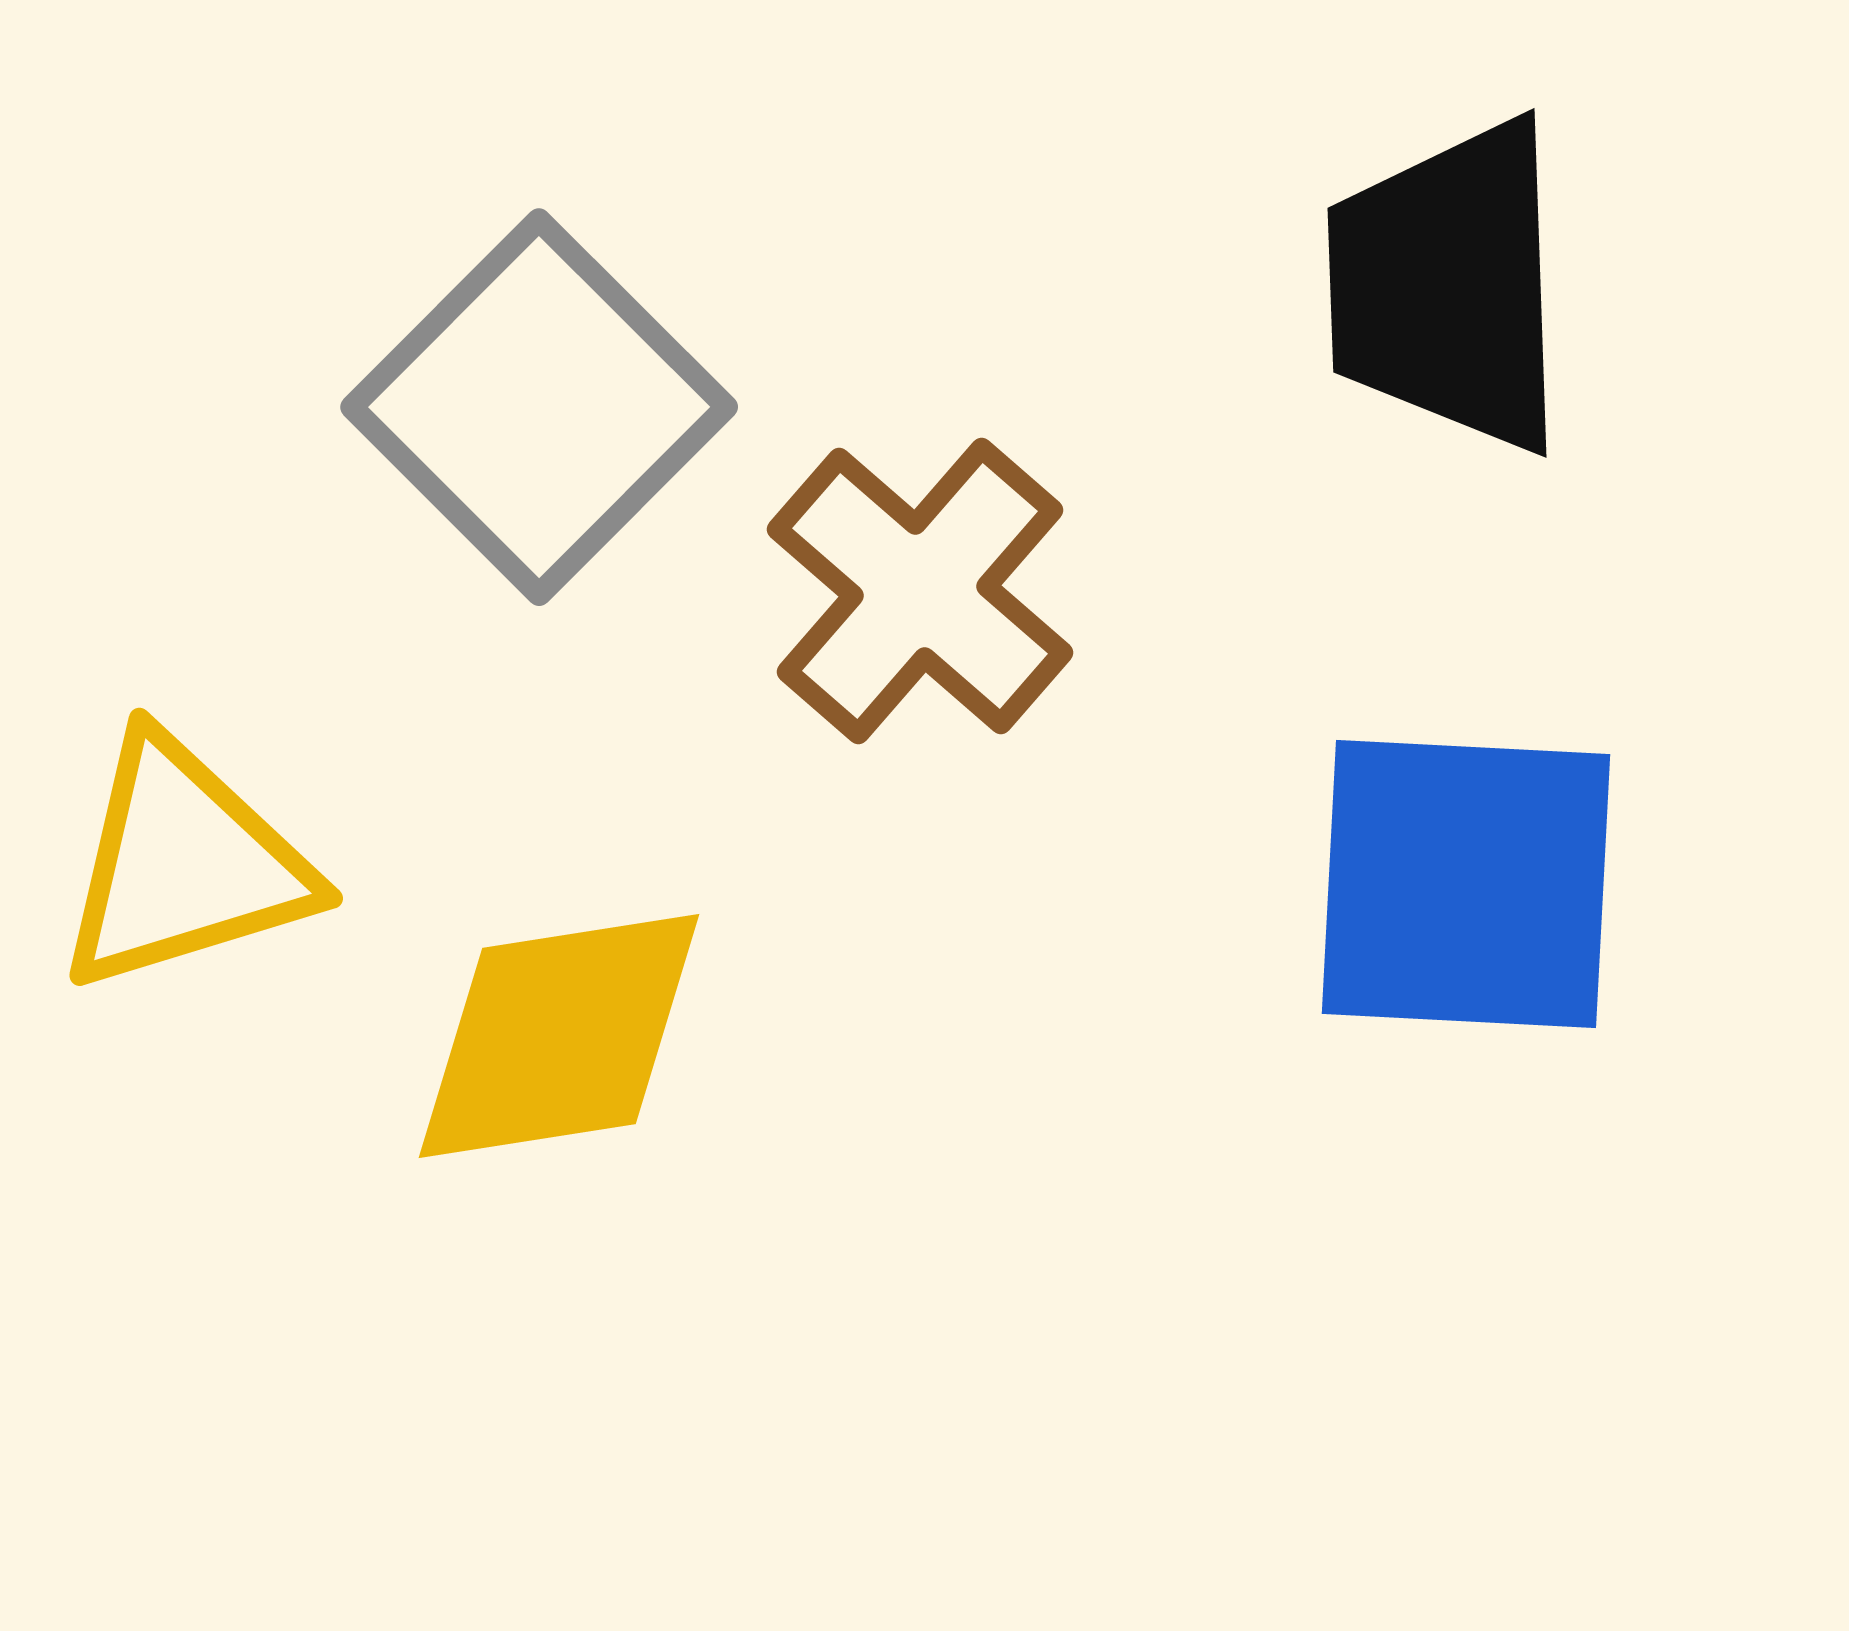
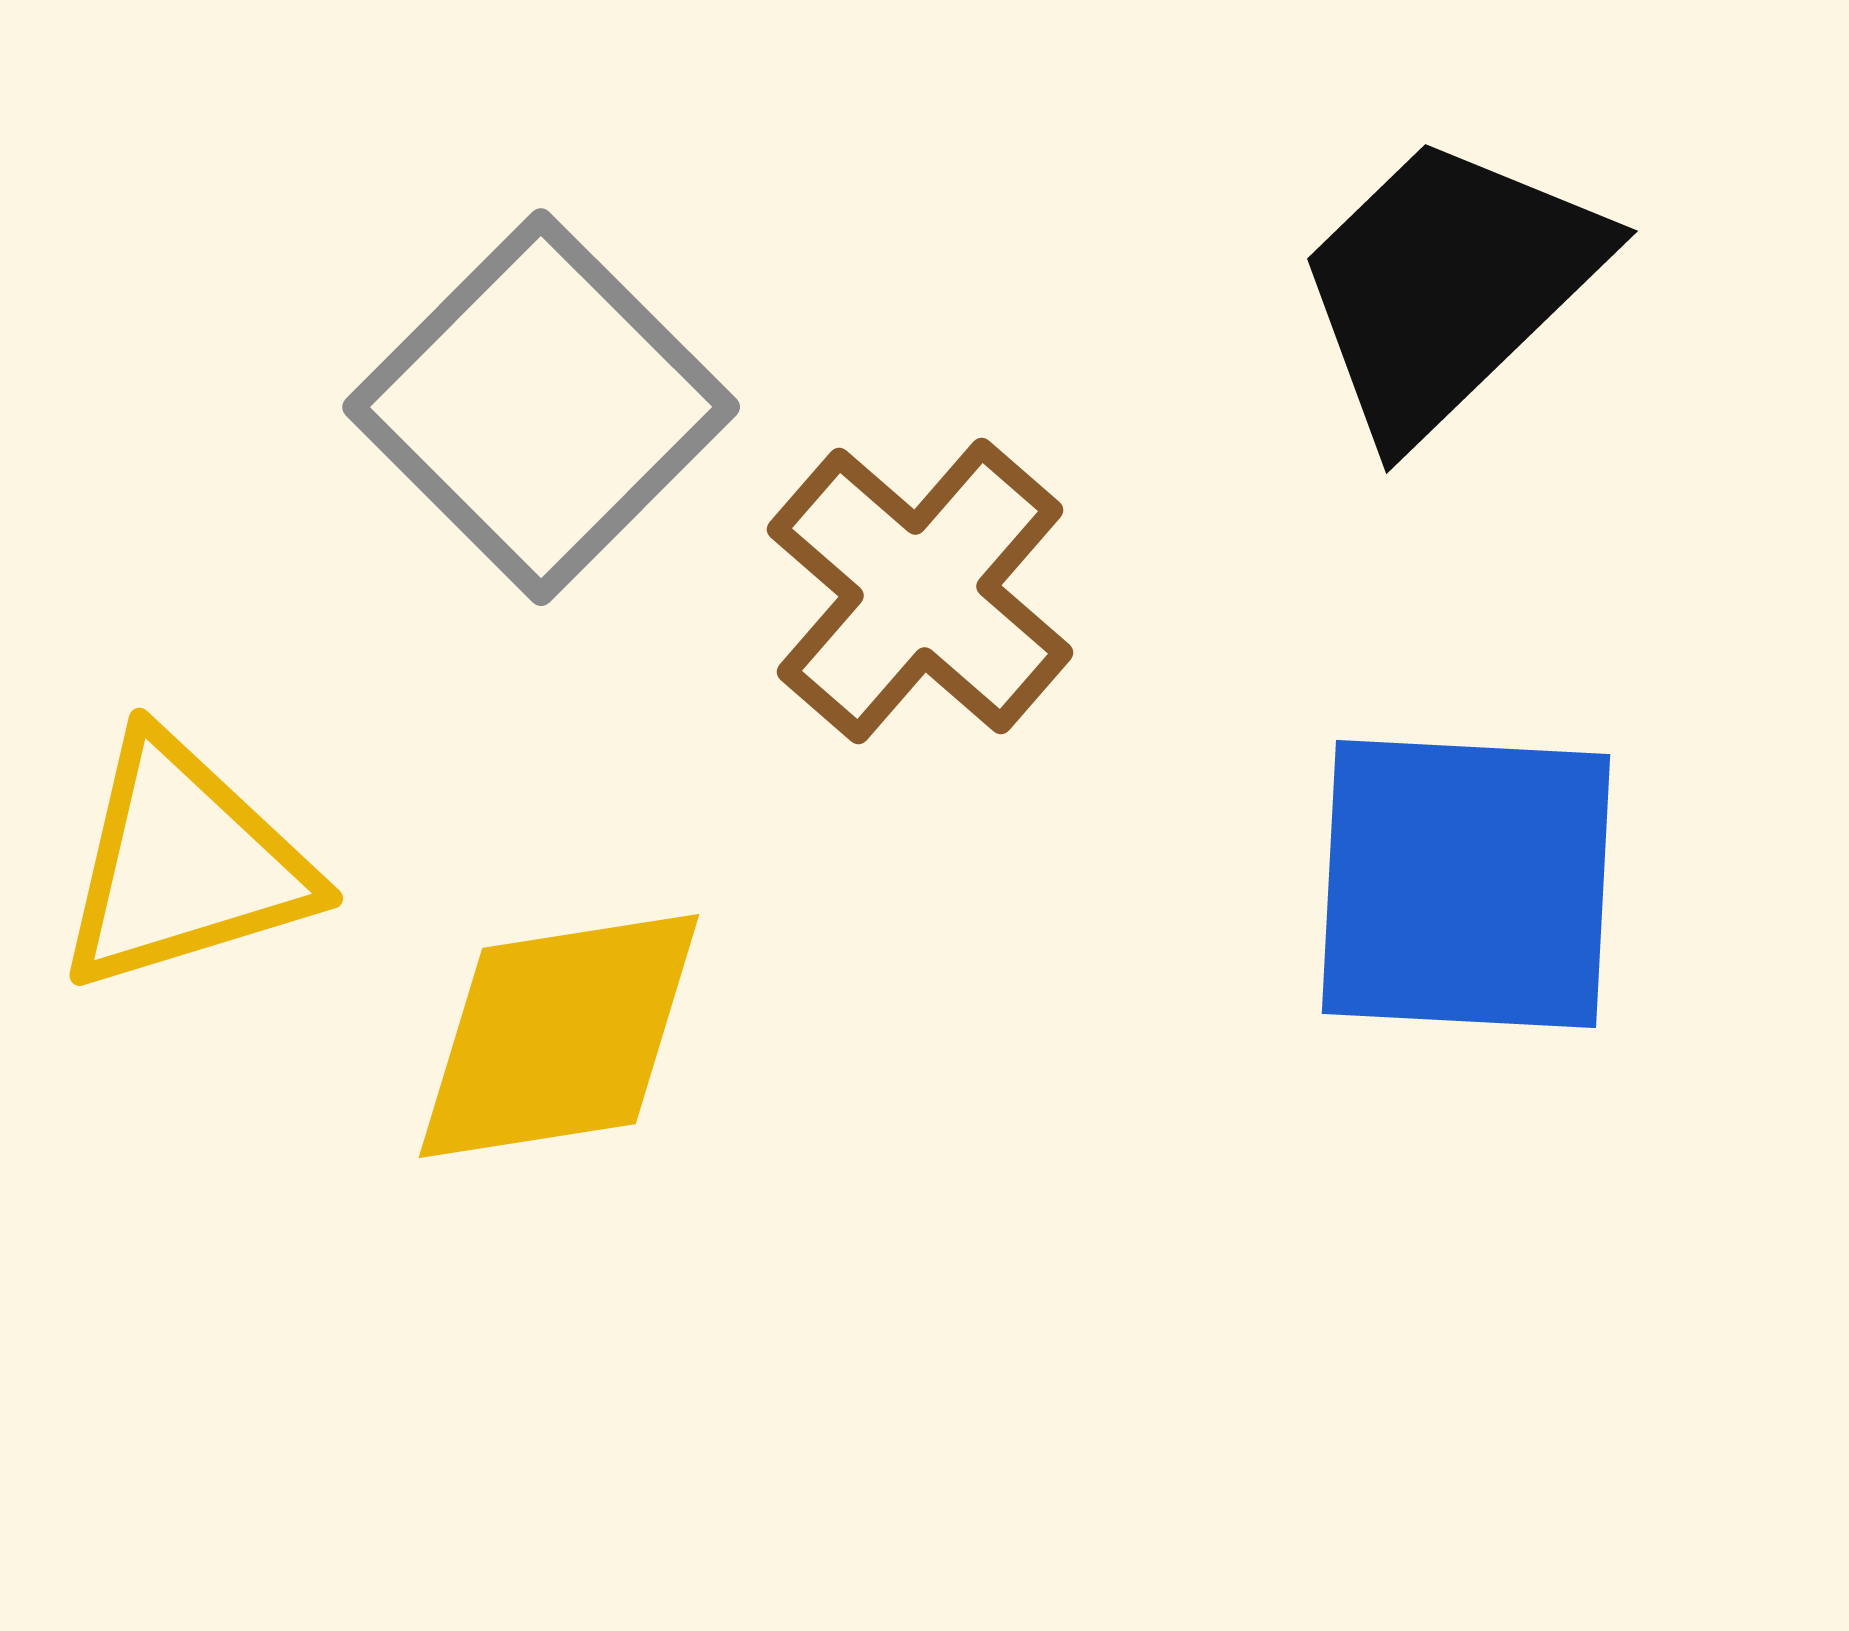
black trapezoid: rotated 48 degrees clockwise
gray square: moved 2 px right
